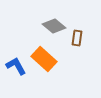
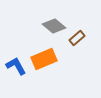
brown rectangle: rotated 42 degrees clockwise
orange rectangle: rotated 65 degrees counterclockwise
